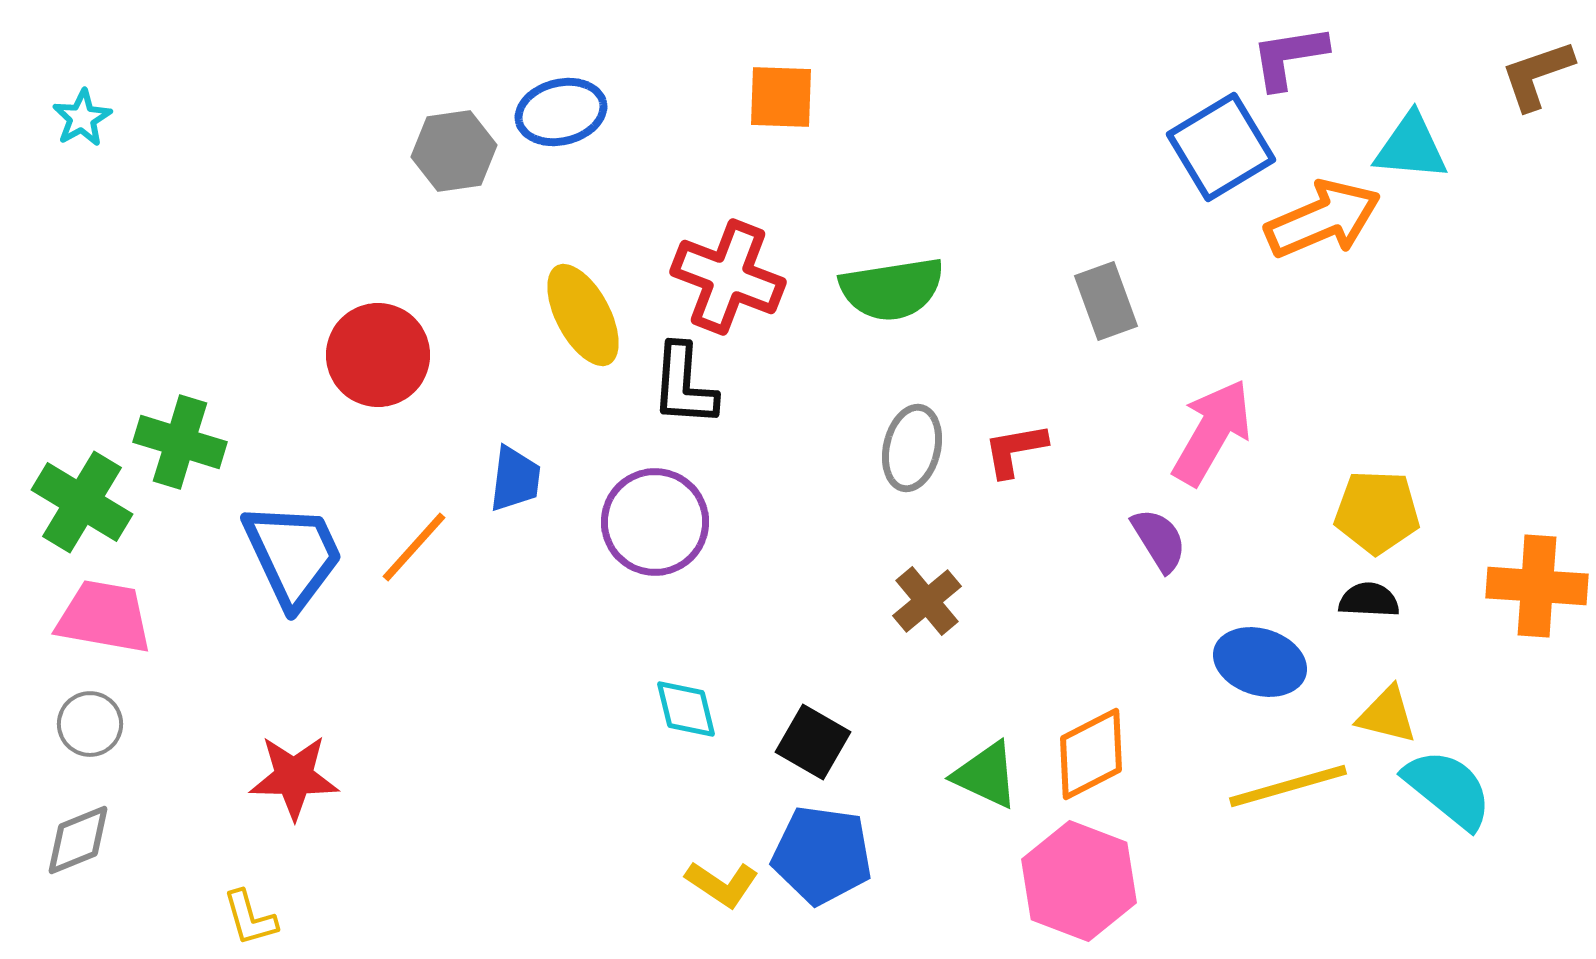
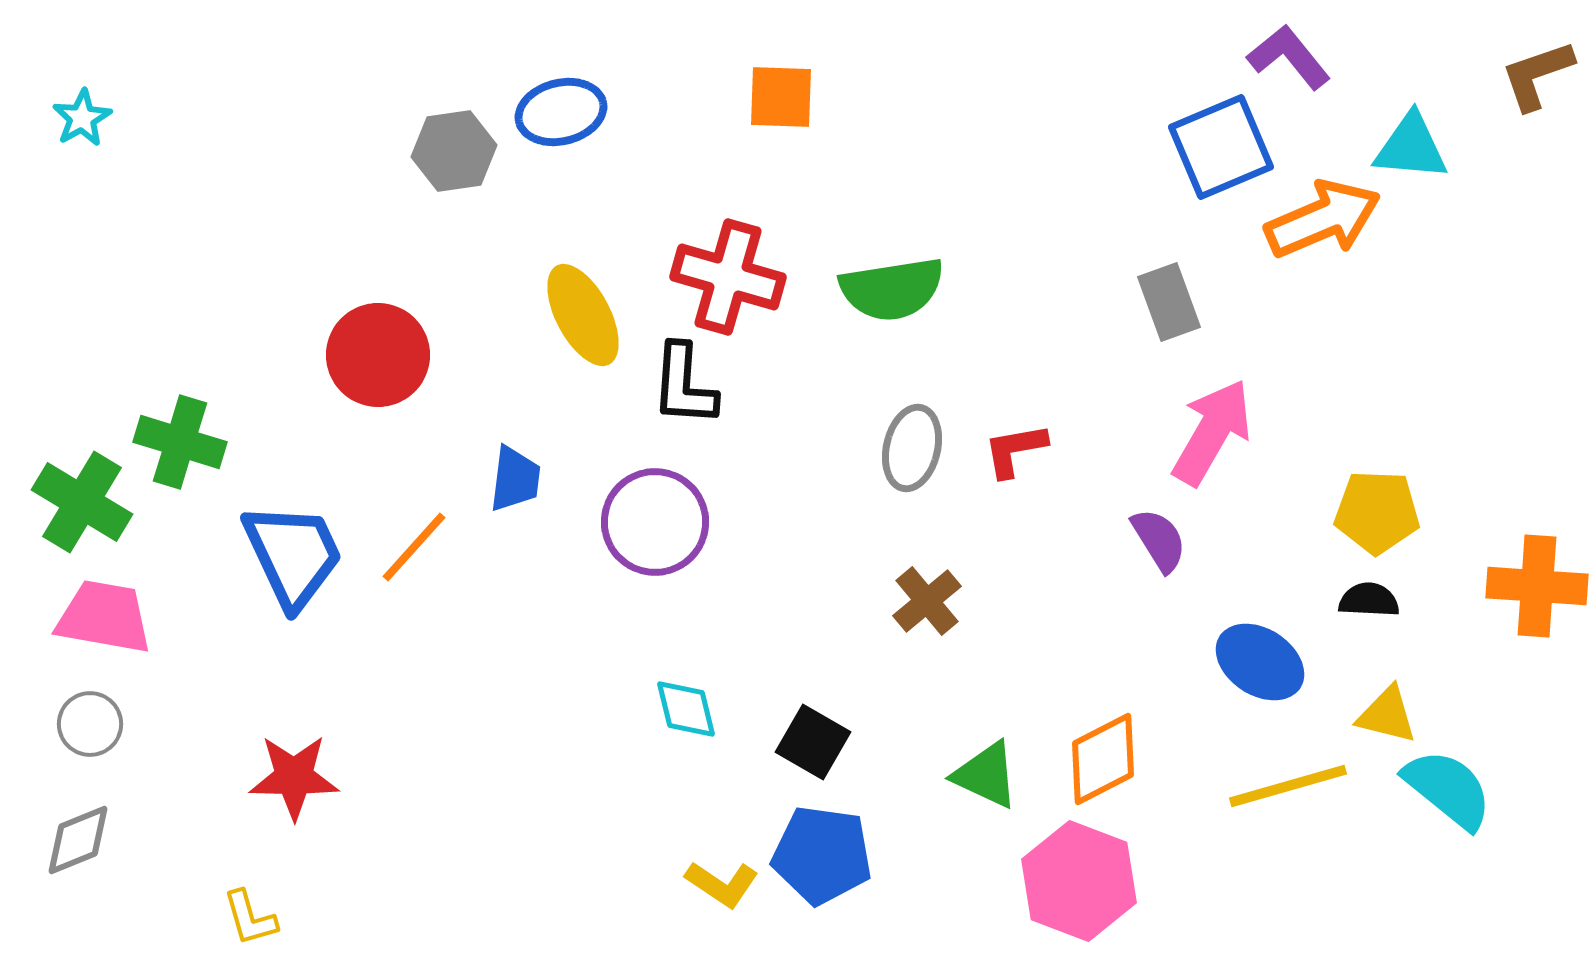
purple L-shape at (1289, 57): rotated 60 degrees clockwise
blue square at (1221, 147): rotated 8 degrees clockwise
red cross at (728, 277): rotated 5 degrees counterclockwise
gray rectangle at (1106, 301): moved 63 px right, 1 px down
blue ellipse at (1260, 662): rotated 16 degrees clockwise
orange diamond at (1091, 754): moved 12 px right, 5 px down
